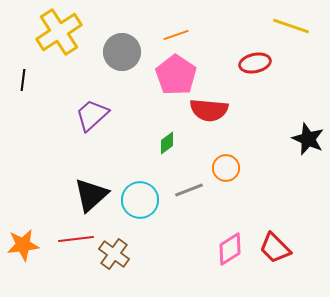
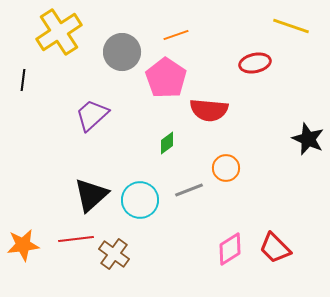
pink pentagon: moved 10 px left, 3 px down
